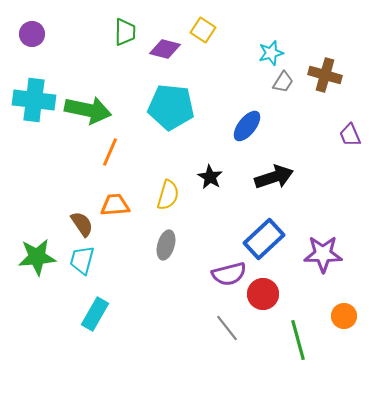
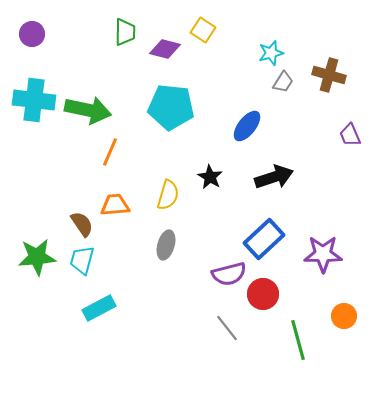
brown cross: moved 4 px right
cyan rectangle: moved 4 px right, 6 px up; rotated 32 degrees clockwise
